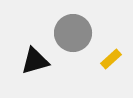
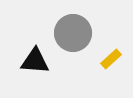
black triangle: rotated 20 degrees clockwise
